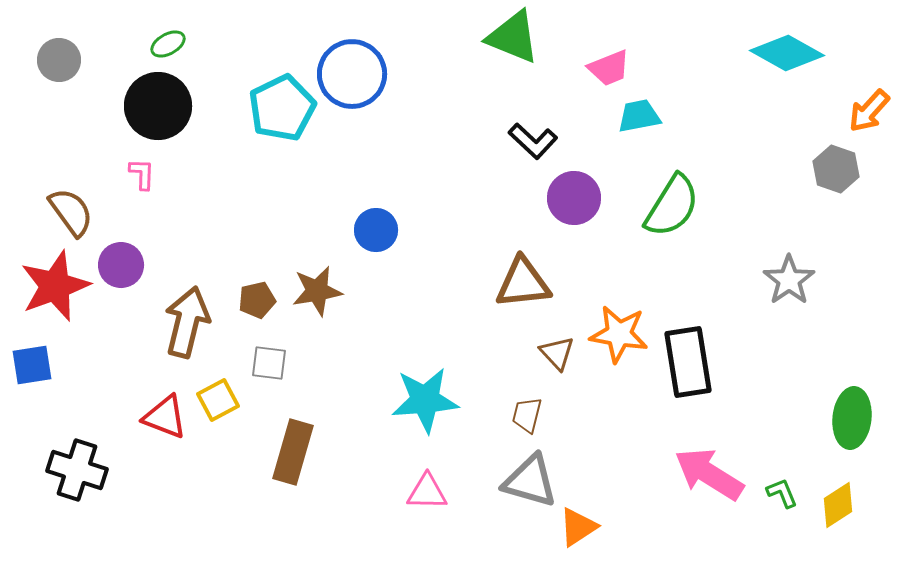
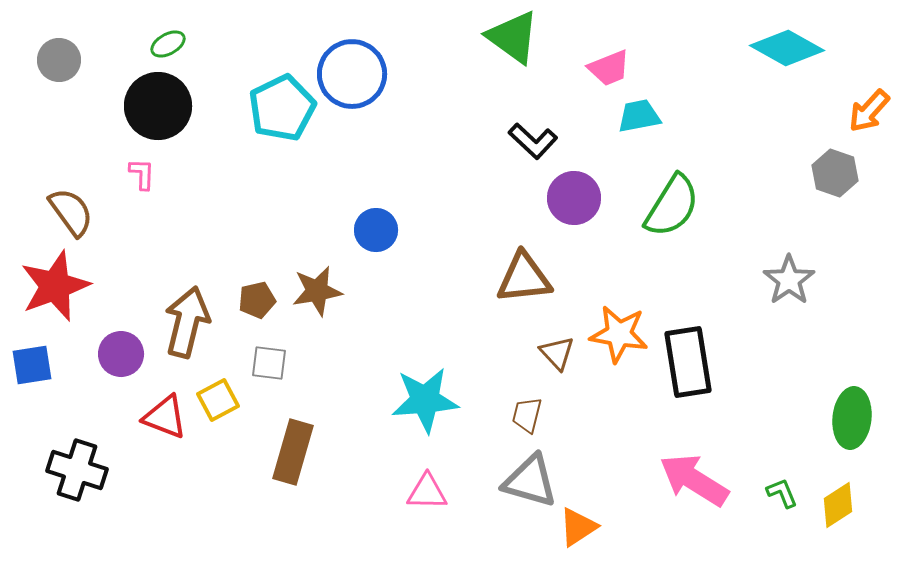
green triangle at (513, 37): rotated 14 degrees clockwise
cyan diamond at (787, 53): moved 5 px up
gray hexagon at (836, 169): moved 1 px left, 4 px down
purple circle at (121, 265): moved 89 px down
brown triangle at (523, 283): moved 1 px right, 5 px up
pink arrow at (709, 474): moved 15 px left, 6 px down
